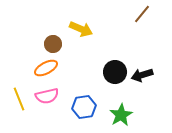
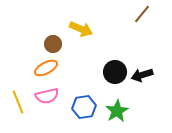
yellow line: moved 1 px left, 3 px down
green star: moved 4 px left, 4 px up
